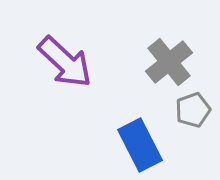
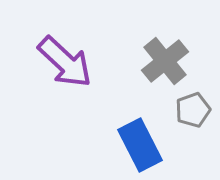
gray cross: moved 4 px left, 1 px up
